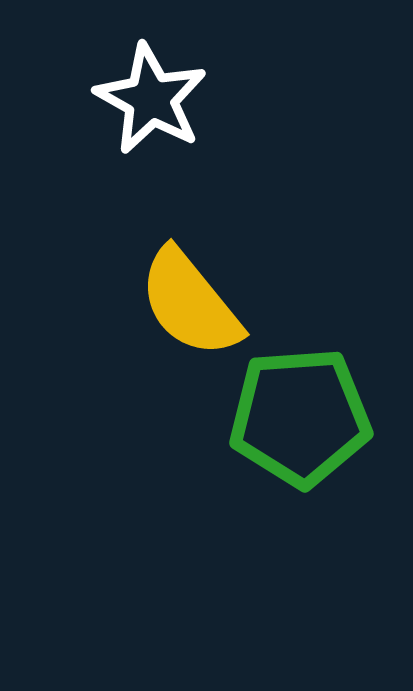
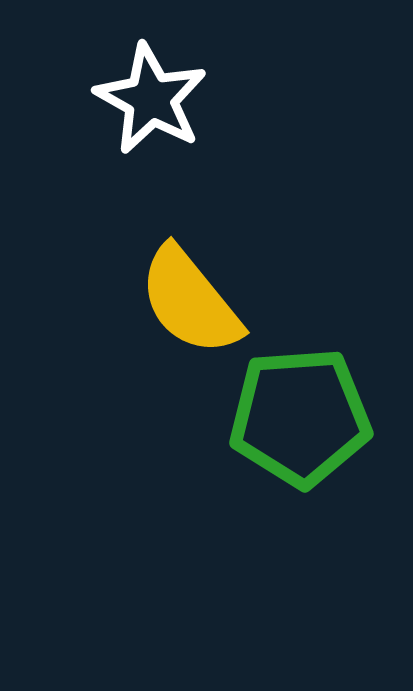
yellow semicircle: moved 2 px up
